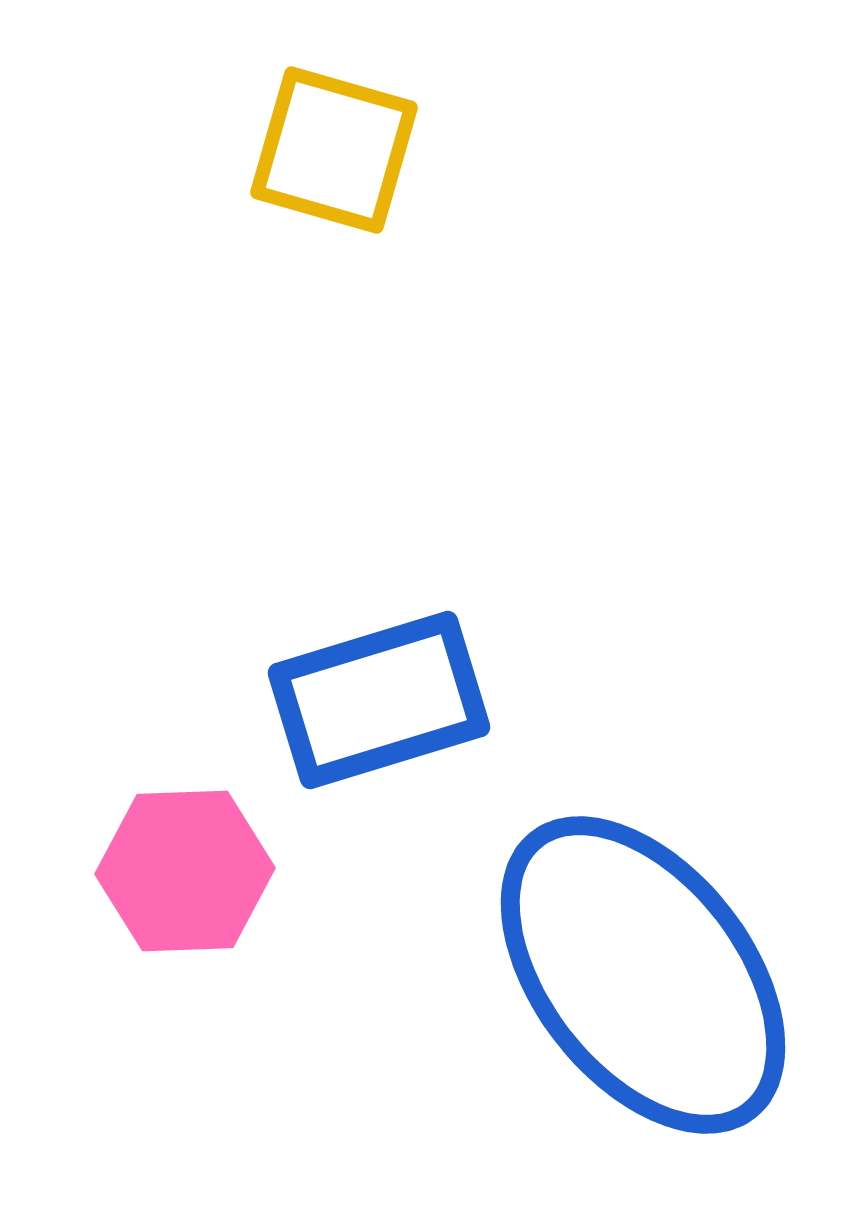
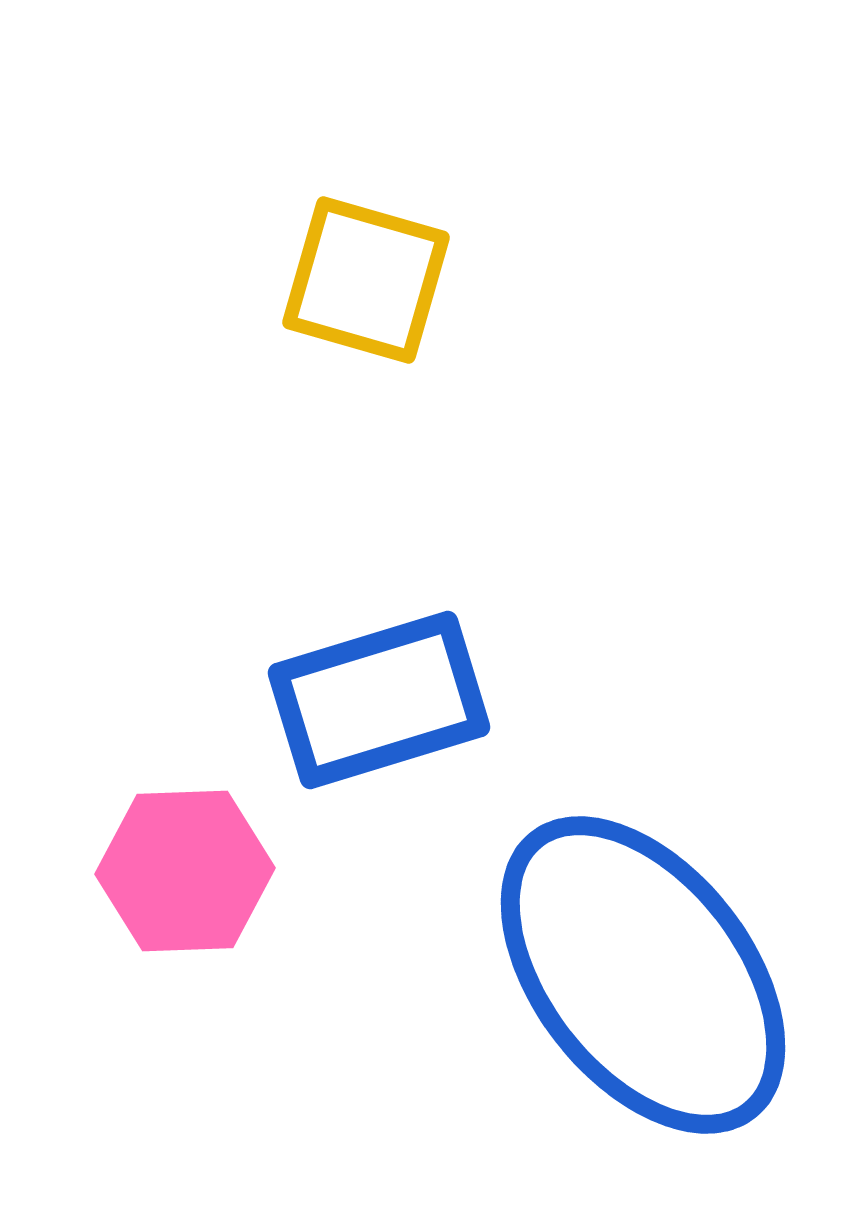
yellow square: moved 32 px right, 130 px down
